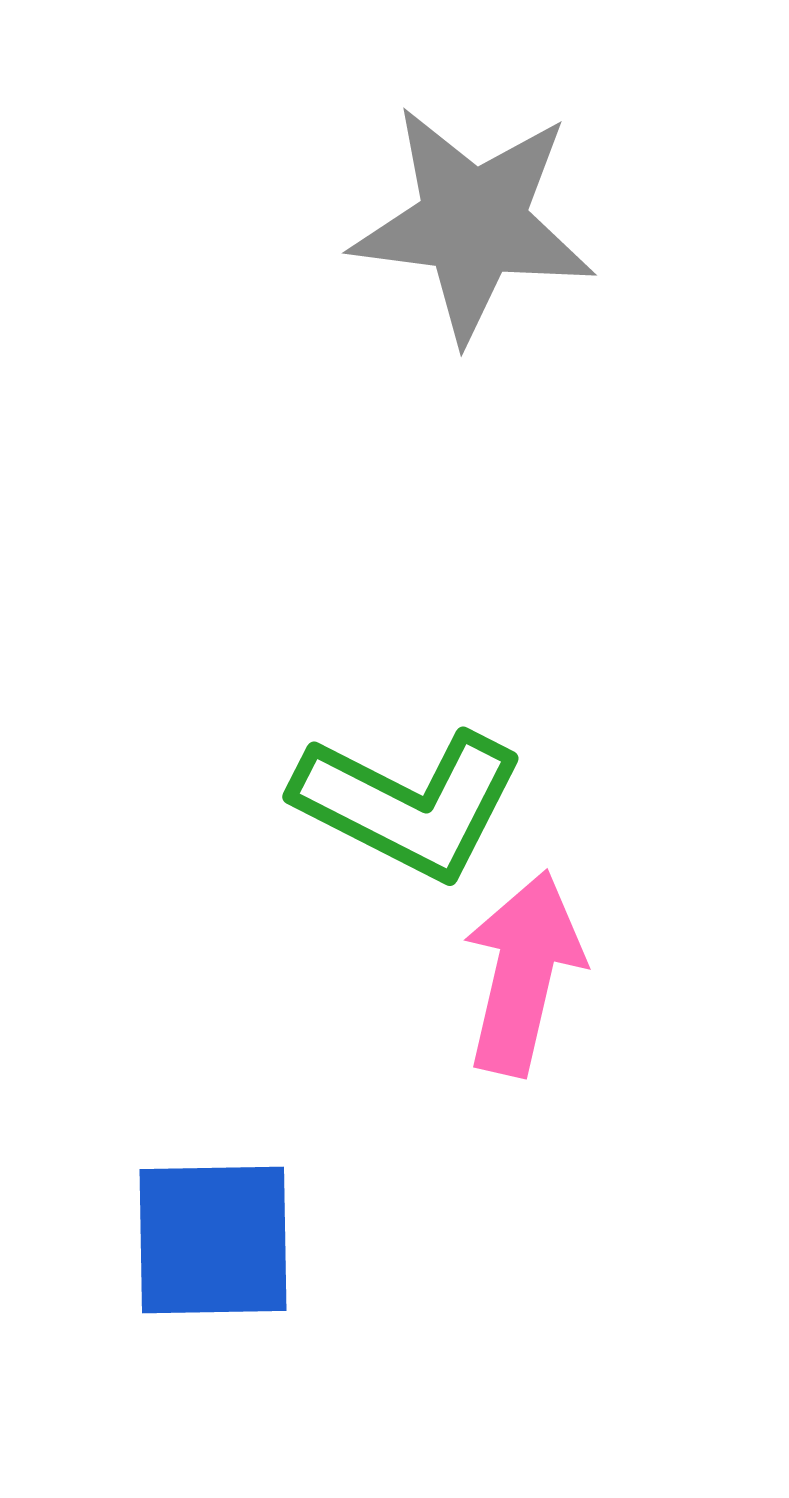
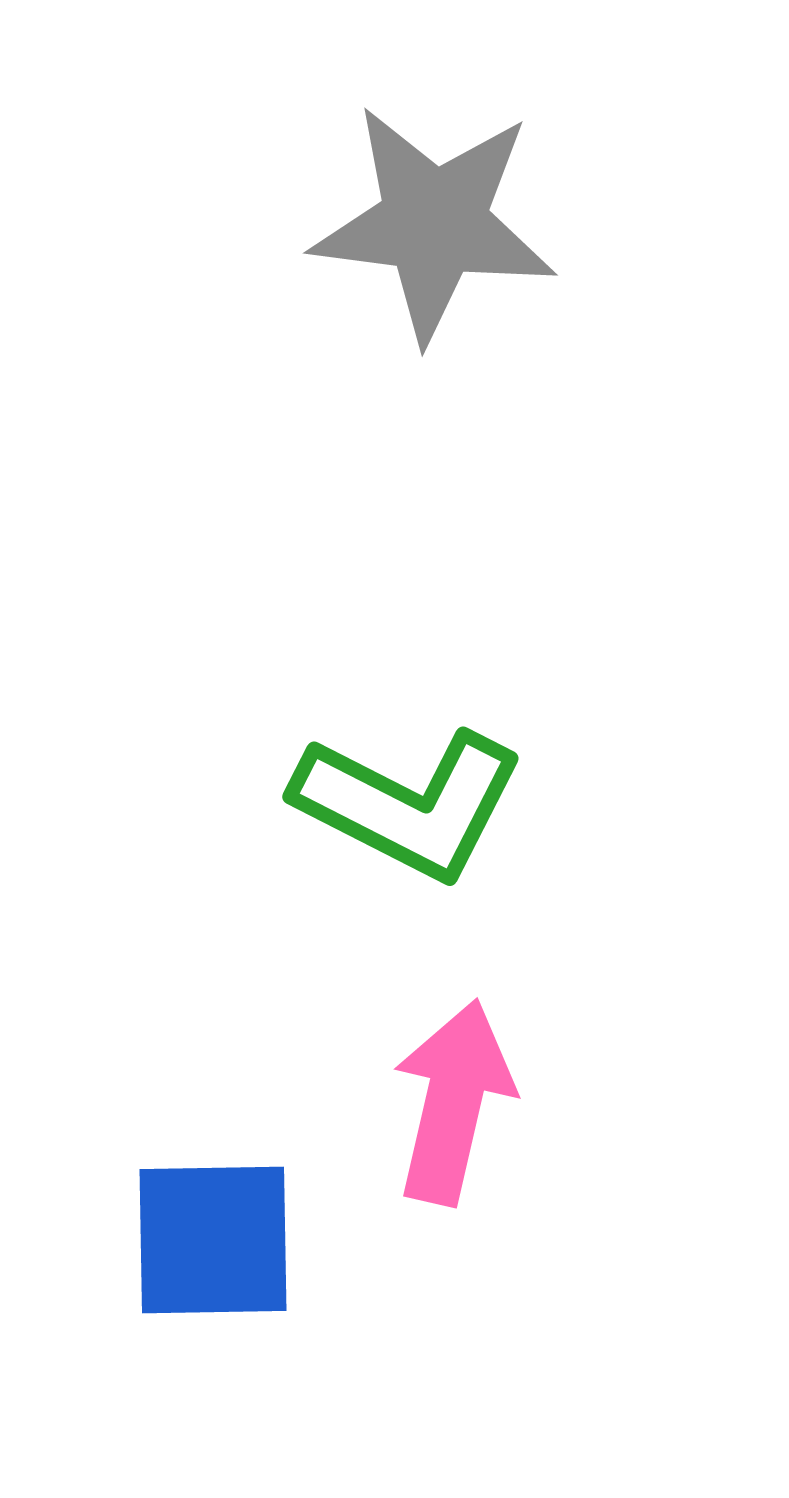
gray star: moved 39 px left
pink arrow: moved 70 px left, 129 px down
